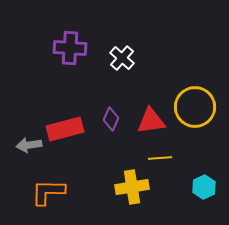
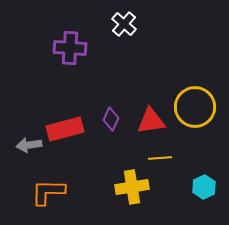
white cross: moved 2 px right, 34 px up
